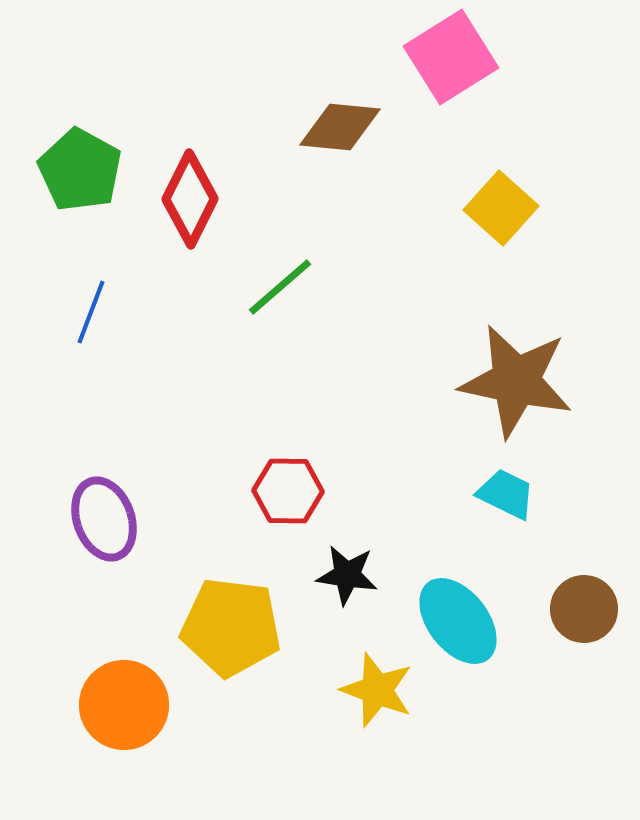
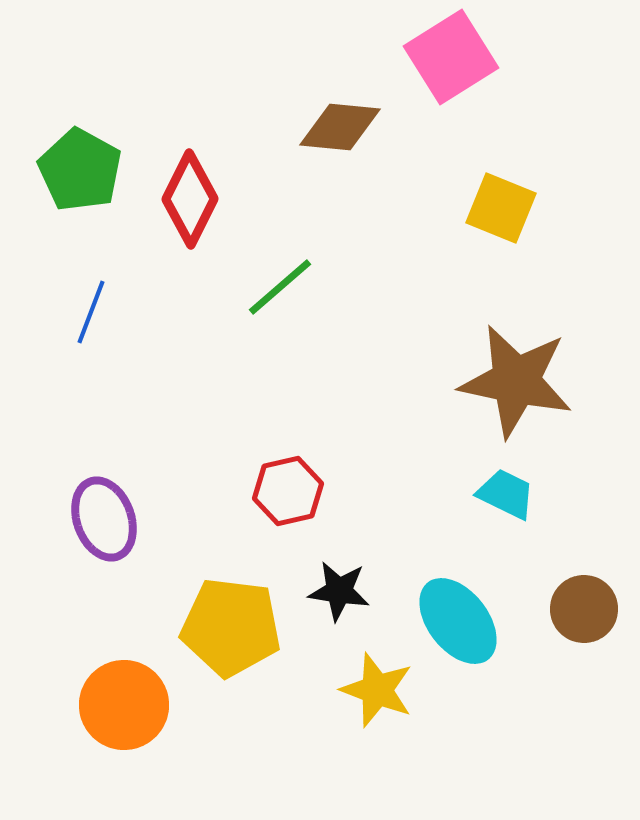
yellow square: rotated 20 degrees counterclockwise
red hexagon: rotated 14 degrees counterclockwise
black star: moved 8 px left, 16 px down
